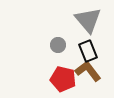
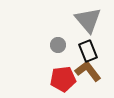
red pentagon: rotated 20 degrees counterclockwise
